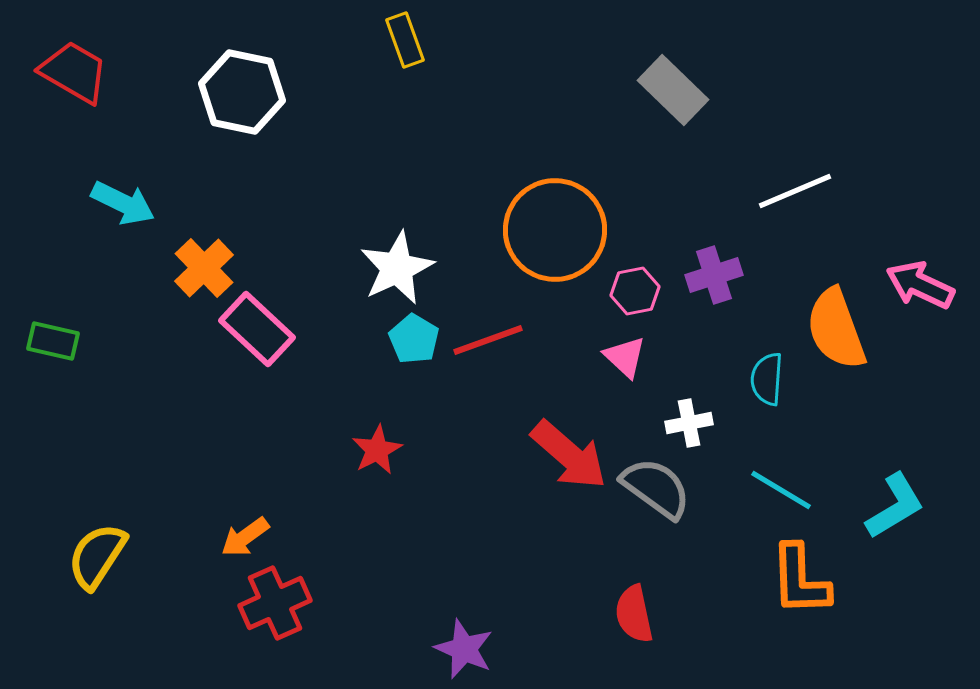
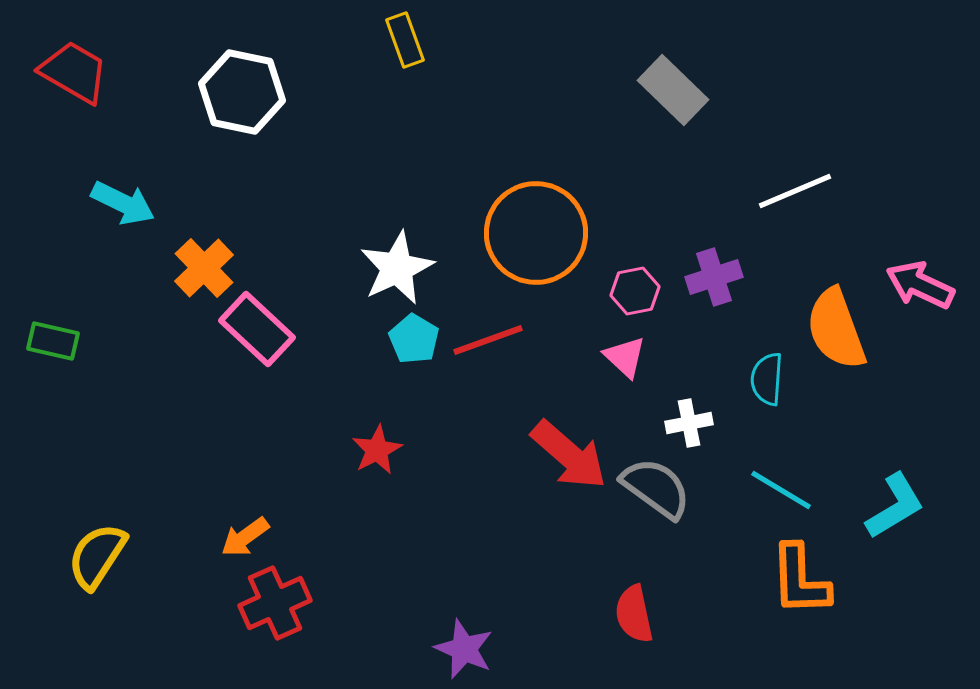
orange circle: moved 19 px left, 3 px down
purple cross: moved 2 px down
